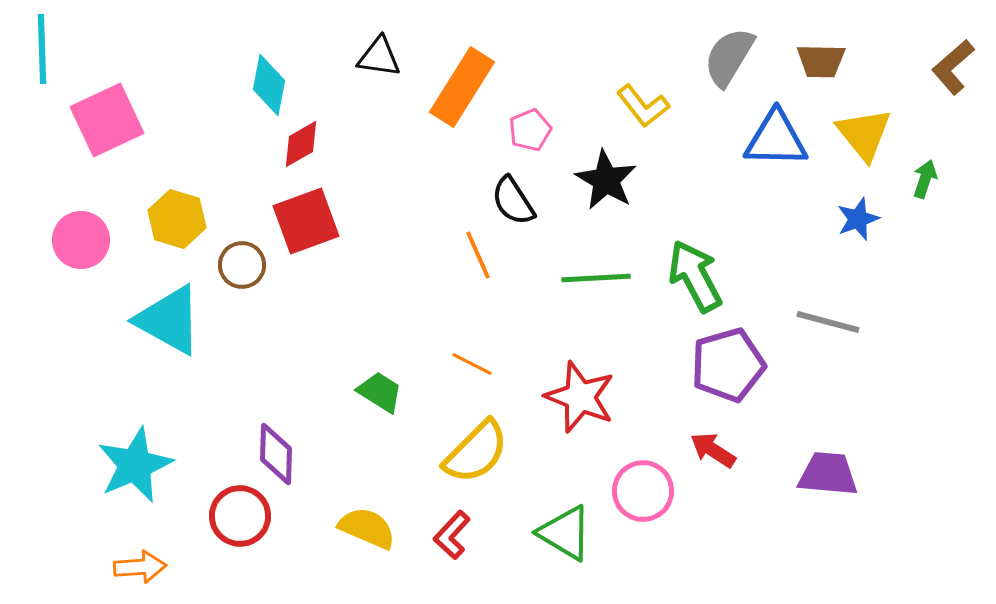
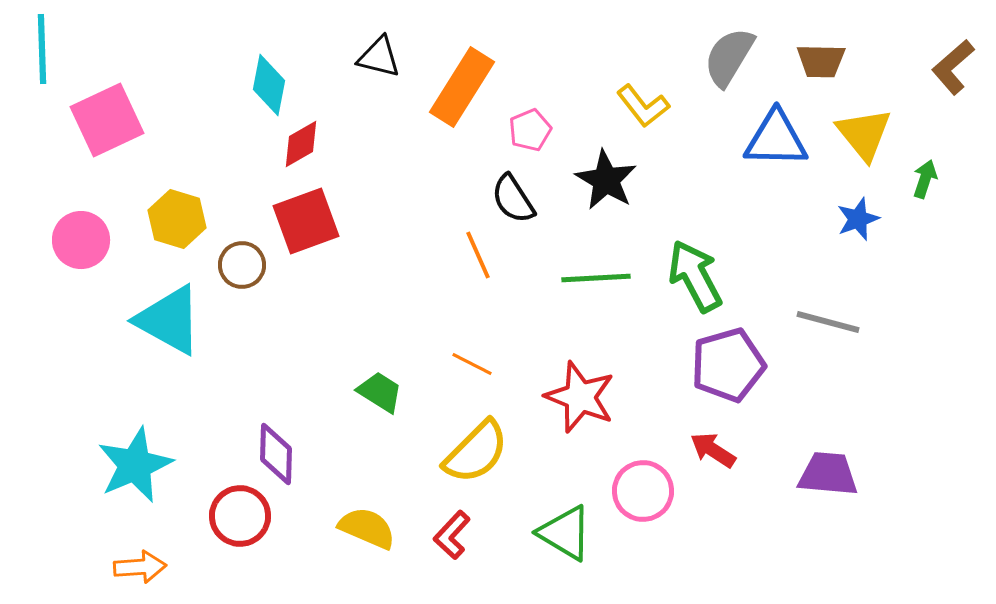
black triangle at (379, 57): rotated 6 degrees clockwise
black semicircle at (513, 201): moved 2 px up
